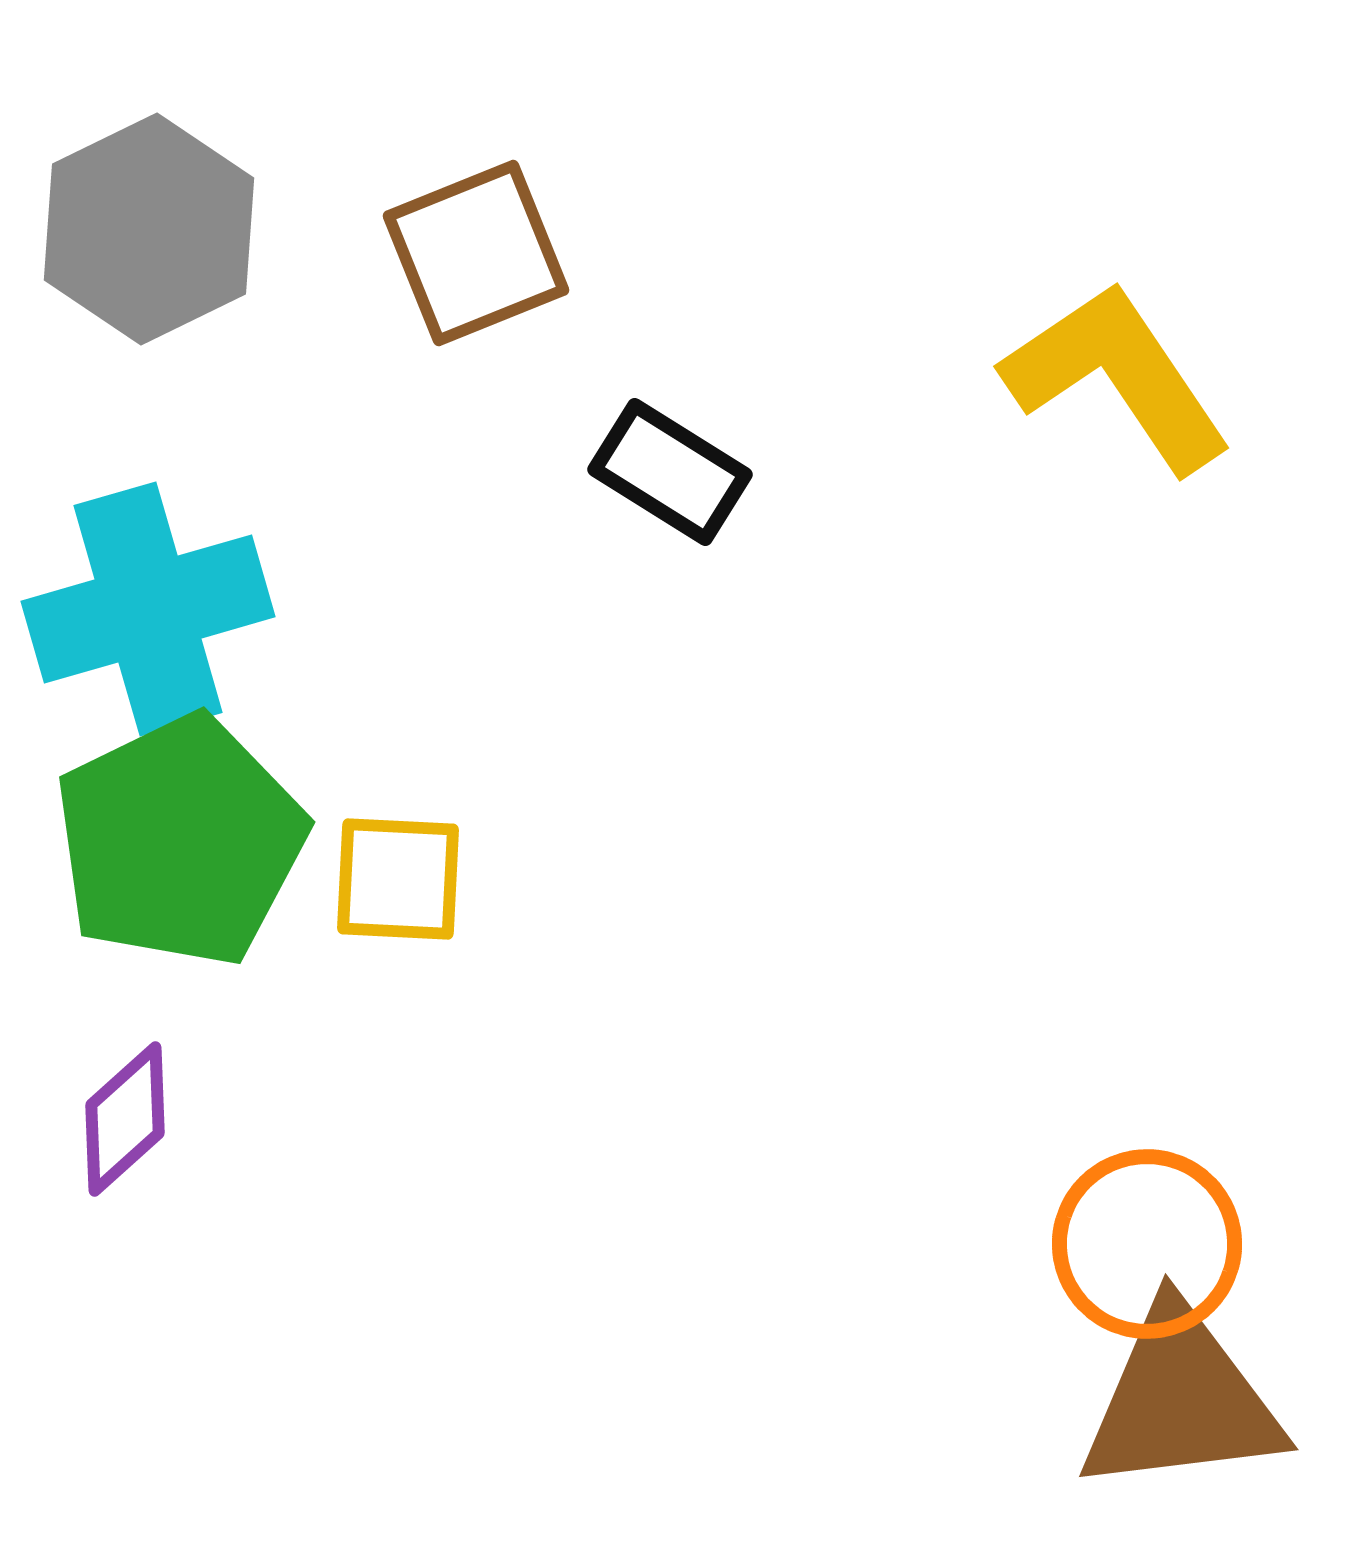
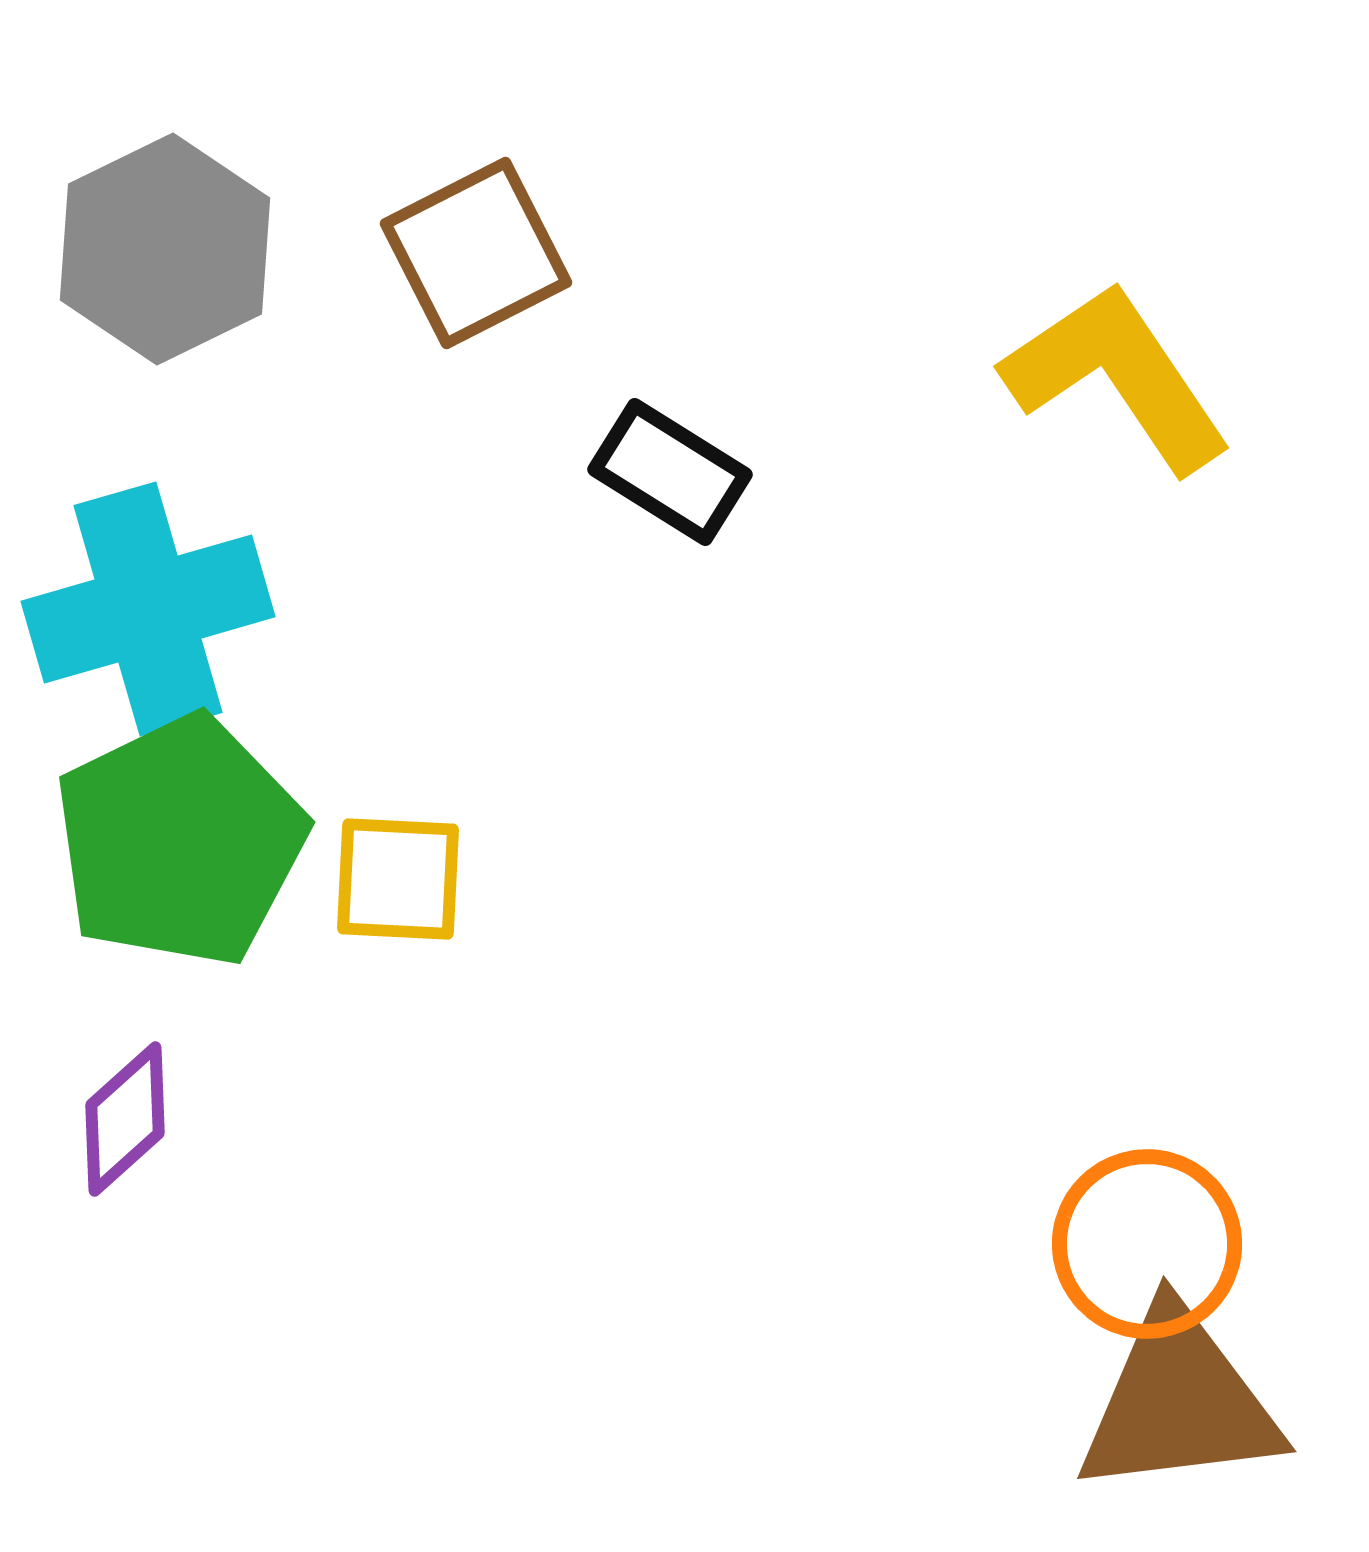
gray hexagon: moved 16 px right, 20 px down
brown square: rotated 5 degrees counterclockwise
brown triangle: moved 2 px left, 2 px down
